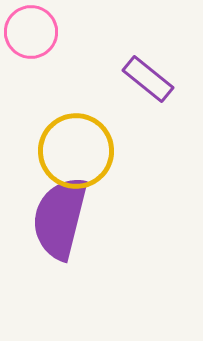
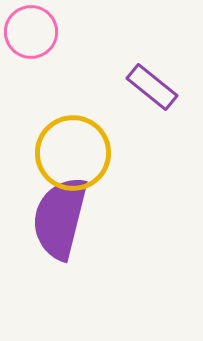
purple rectangle: moved 4 px right, 8 px down
yellow circle: moved 3 px left, 2 px down
